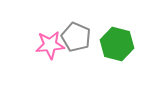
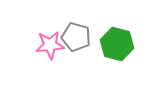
gray pentagon: rotated 8 degrees counterclockwise
